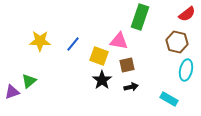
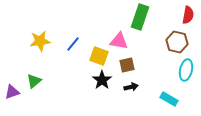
red semicircle: moved 1 px right, 1 px down; rotated 42 degrees counterclockwise
yellow star: rotated 10 degrees counterclockwise
green triangle: moved 5 px right
